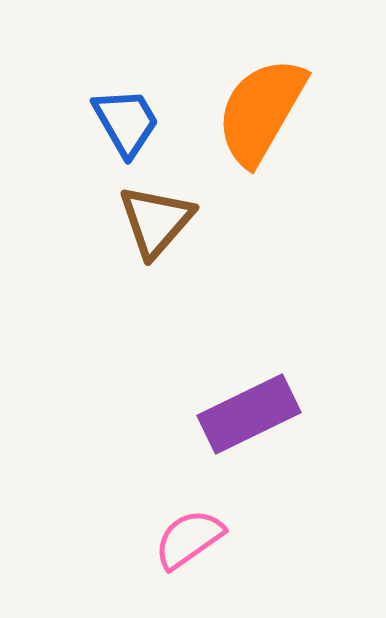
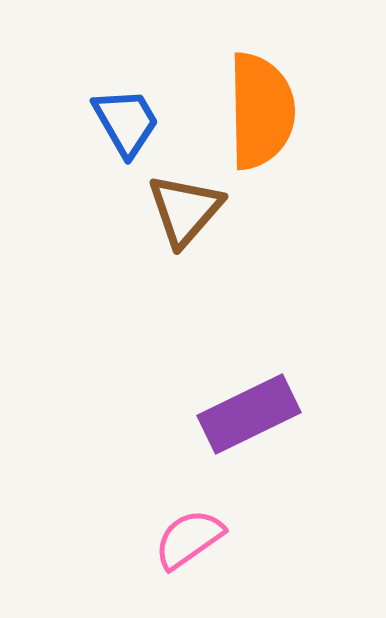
orange semicircle: rotated 149 degrees clockwise
brown triangle: moved 29 px right, 11 px up
